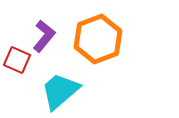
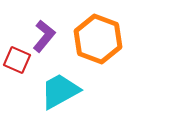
orange hexagon: rotated 18 degrees counterclockwise
cyan trapezoid: rotated 12 degrees clockwise
